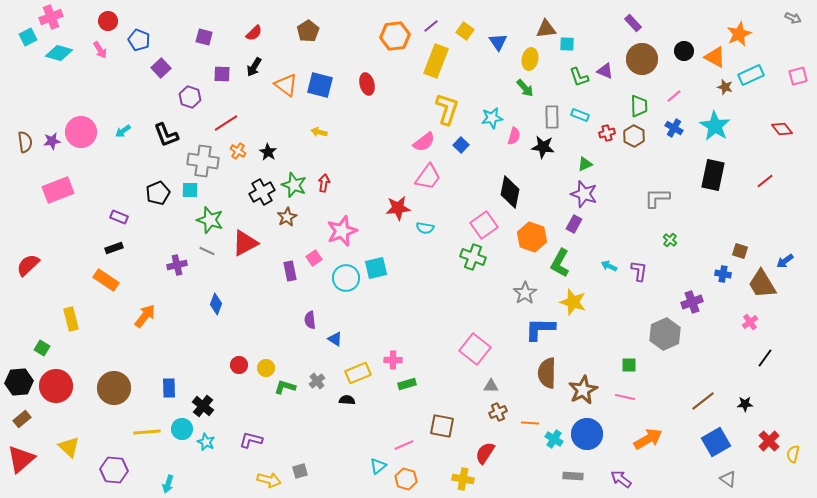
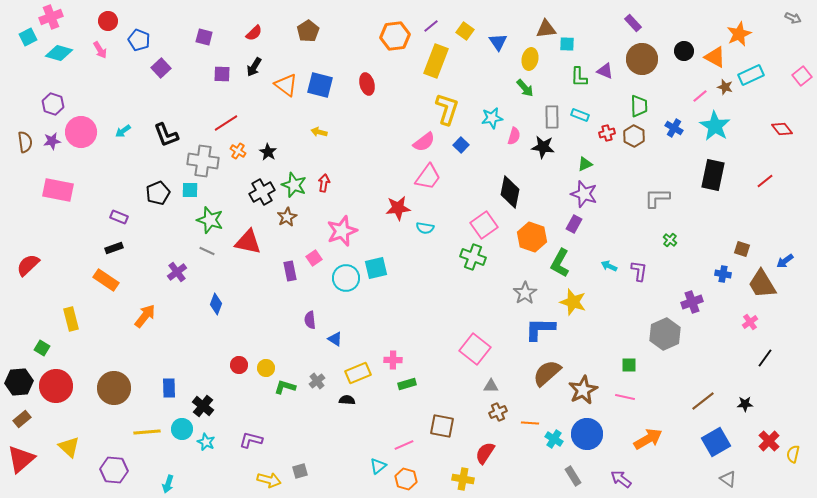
pink square at (798, 76): moved 4 px right; rotated 24 degrees counterclockwise
green L-shape at (579, 77): rotated 20 degrees clockwise
pink line at (674, 96): moved 26 px right
purple hexagon at (190, 97): moved 137 px left, 7 px down
pink rectangle at (58, 190): rotated 32 degrees clockwise
red triangle at (245, 243): moved 3 px right, 1 px up; rotated 40 degrees clockwise
brown square at (740, 251): moved 2 px right, 2 px up
purple cross at (177, 265): moved 7 px down; rotated 24 degrees counterclockwise
brown semicircle at (547, 373): rotated 48 degrees clockwise
gray rectangle at (573, 476): rotated 54 degrees clockwise
